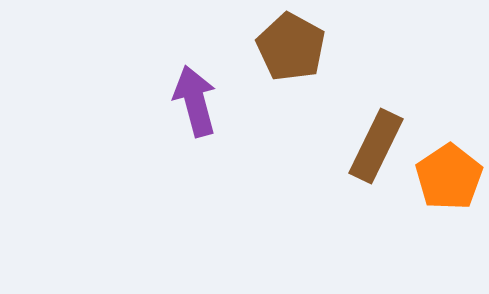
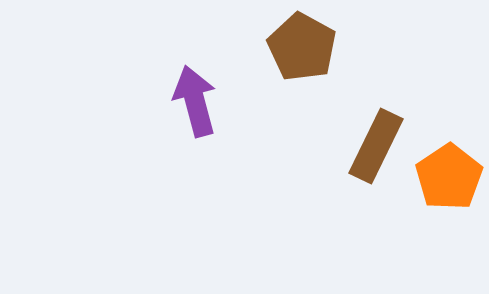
brown pentagon: moved 11 px right
